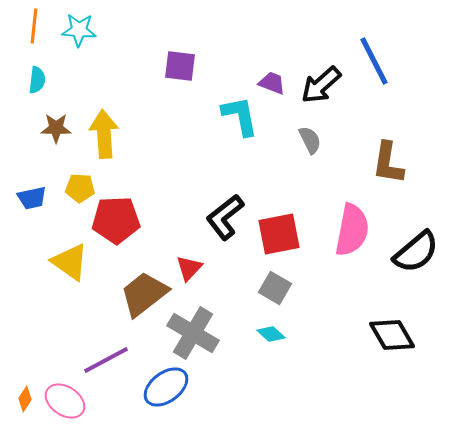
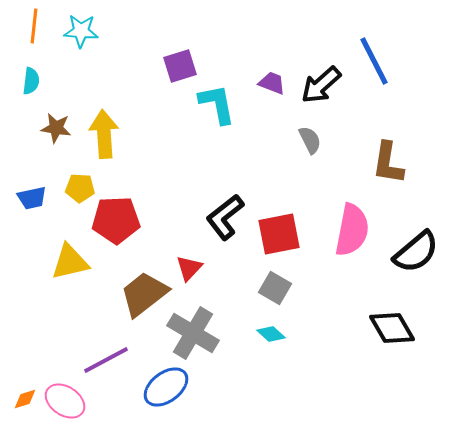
cyan star: moved 2 px right, 1 px down
purple square: rotated 24 degrees counterclockwise
cyan semicircle: moved 6 px left, 1 px down
cyan L-shape: moved 23 px left, 12 px up
brown star: rotated 8 degrees clockwise
yellow triangle: rotated 48 degrees counterclockwise
black diamond: moved 7 px up
orange diamond: rotated 40 degrees clockwise
